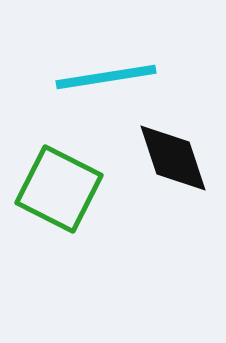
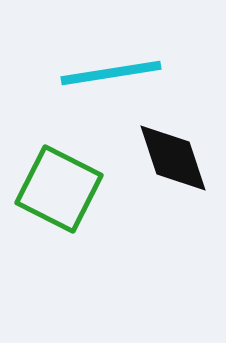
cyan line: moved 5 px right, 4 px up
